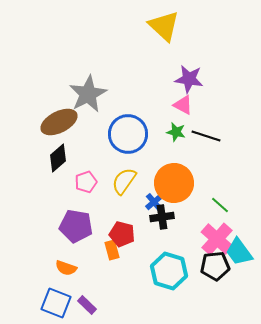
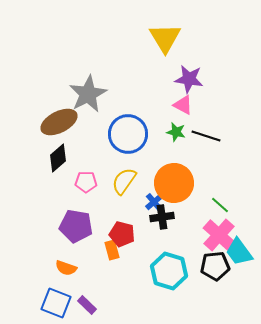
yellow triangle: moved 1 px right, 12 px down; rotated 16 degrees clockwise
pink pentagon: rotated 20 degrees clockwise
pink cross: moved 2 px right, 4 px up
